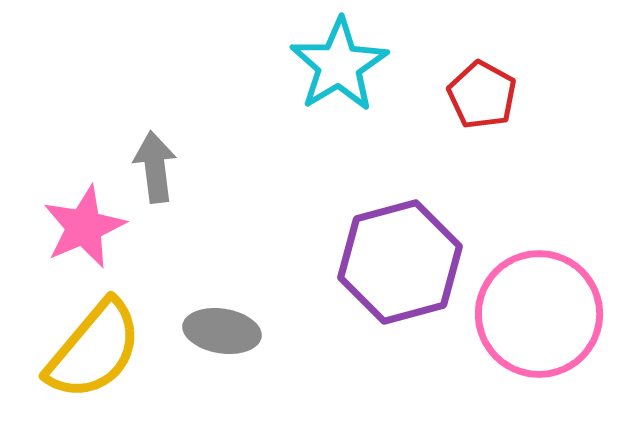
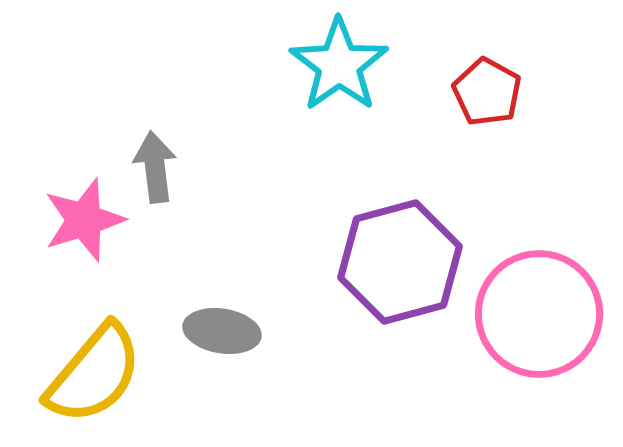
cyan star: rotated 4 degrees counterclockwise
red pentagon: moved 5 px right, 3 px up
pink star: moved 7 px up; rotated 6 degrees clockwise
yellow semicircle: moved 24 px down
